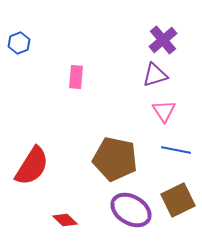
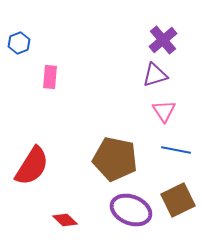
pink rectangle: moved 26 px left
purple ellipse: rotated 9 degrees counterclockwise
